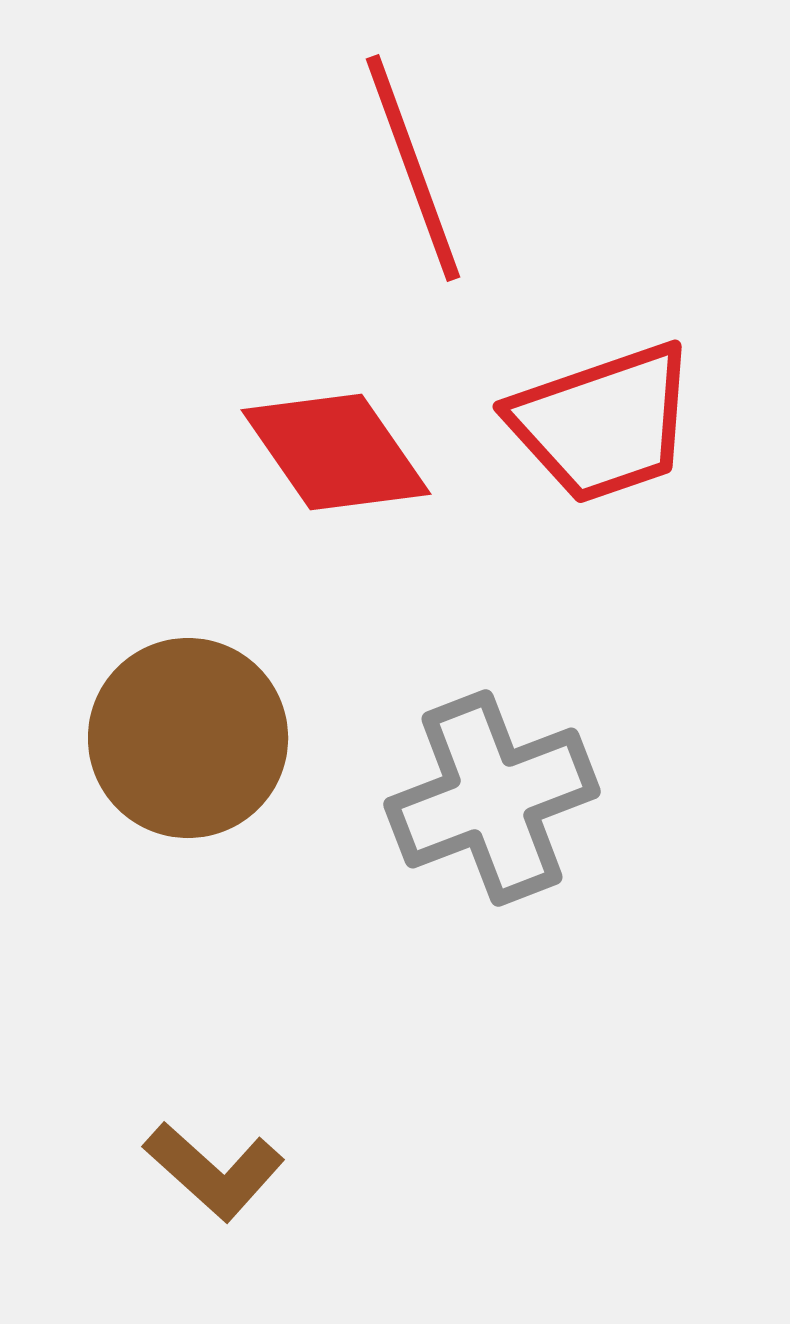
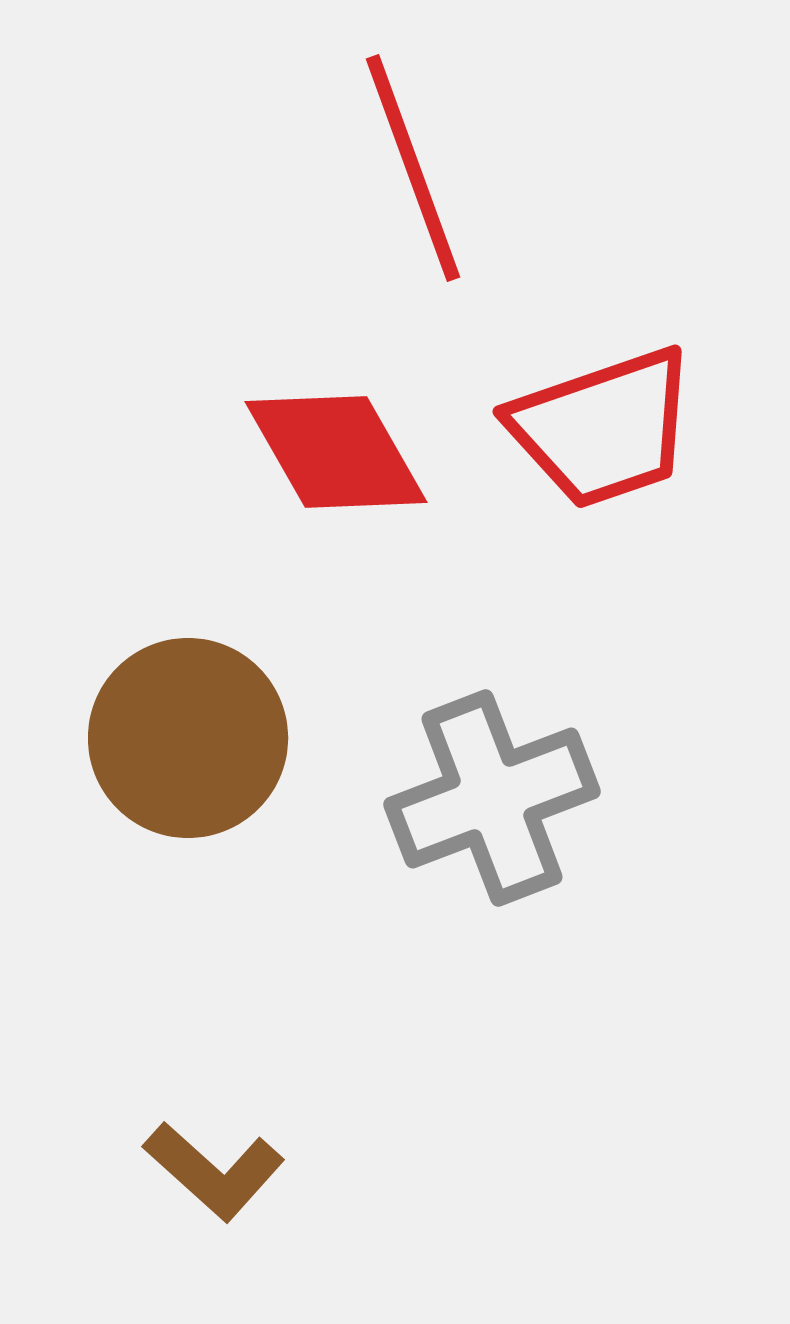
red trapezoid: moved 5 px down
red diamond: rotated 5 degrees clockwise
